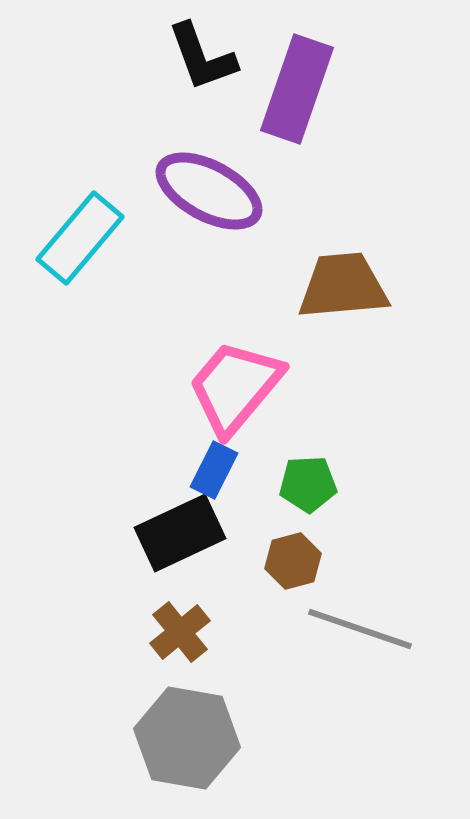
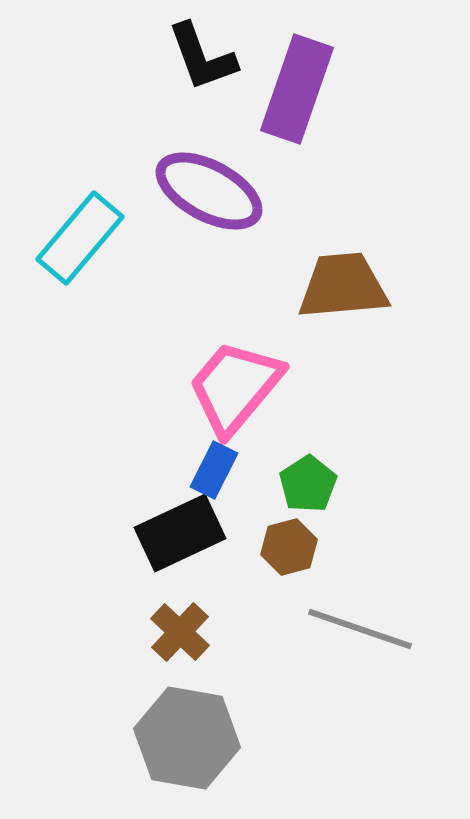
green pentagon: rotated 30 degrees counterclockwise
brown hexagon: moved 4 px left, 14 px up
brown cross: rotated 8 degrees counterclockwise
